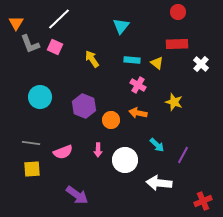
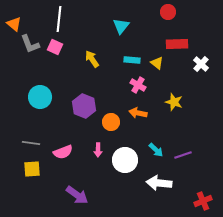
red circle: moved 10 px left
white line: rotated 40 degrees counterclockwise
orange triangle: moved 2 px left, 1 px down; rotated 21 degrees counterclockwise
orange circle: moved 2 px down
cyan arrow: moved 1 px left, 5 px down
purple line: rotated 42 degrees clockwise
